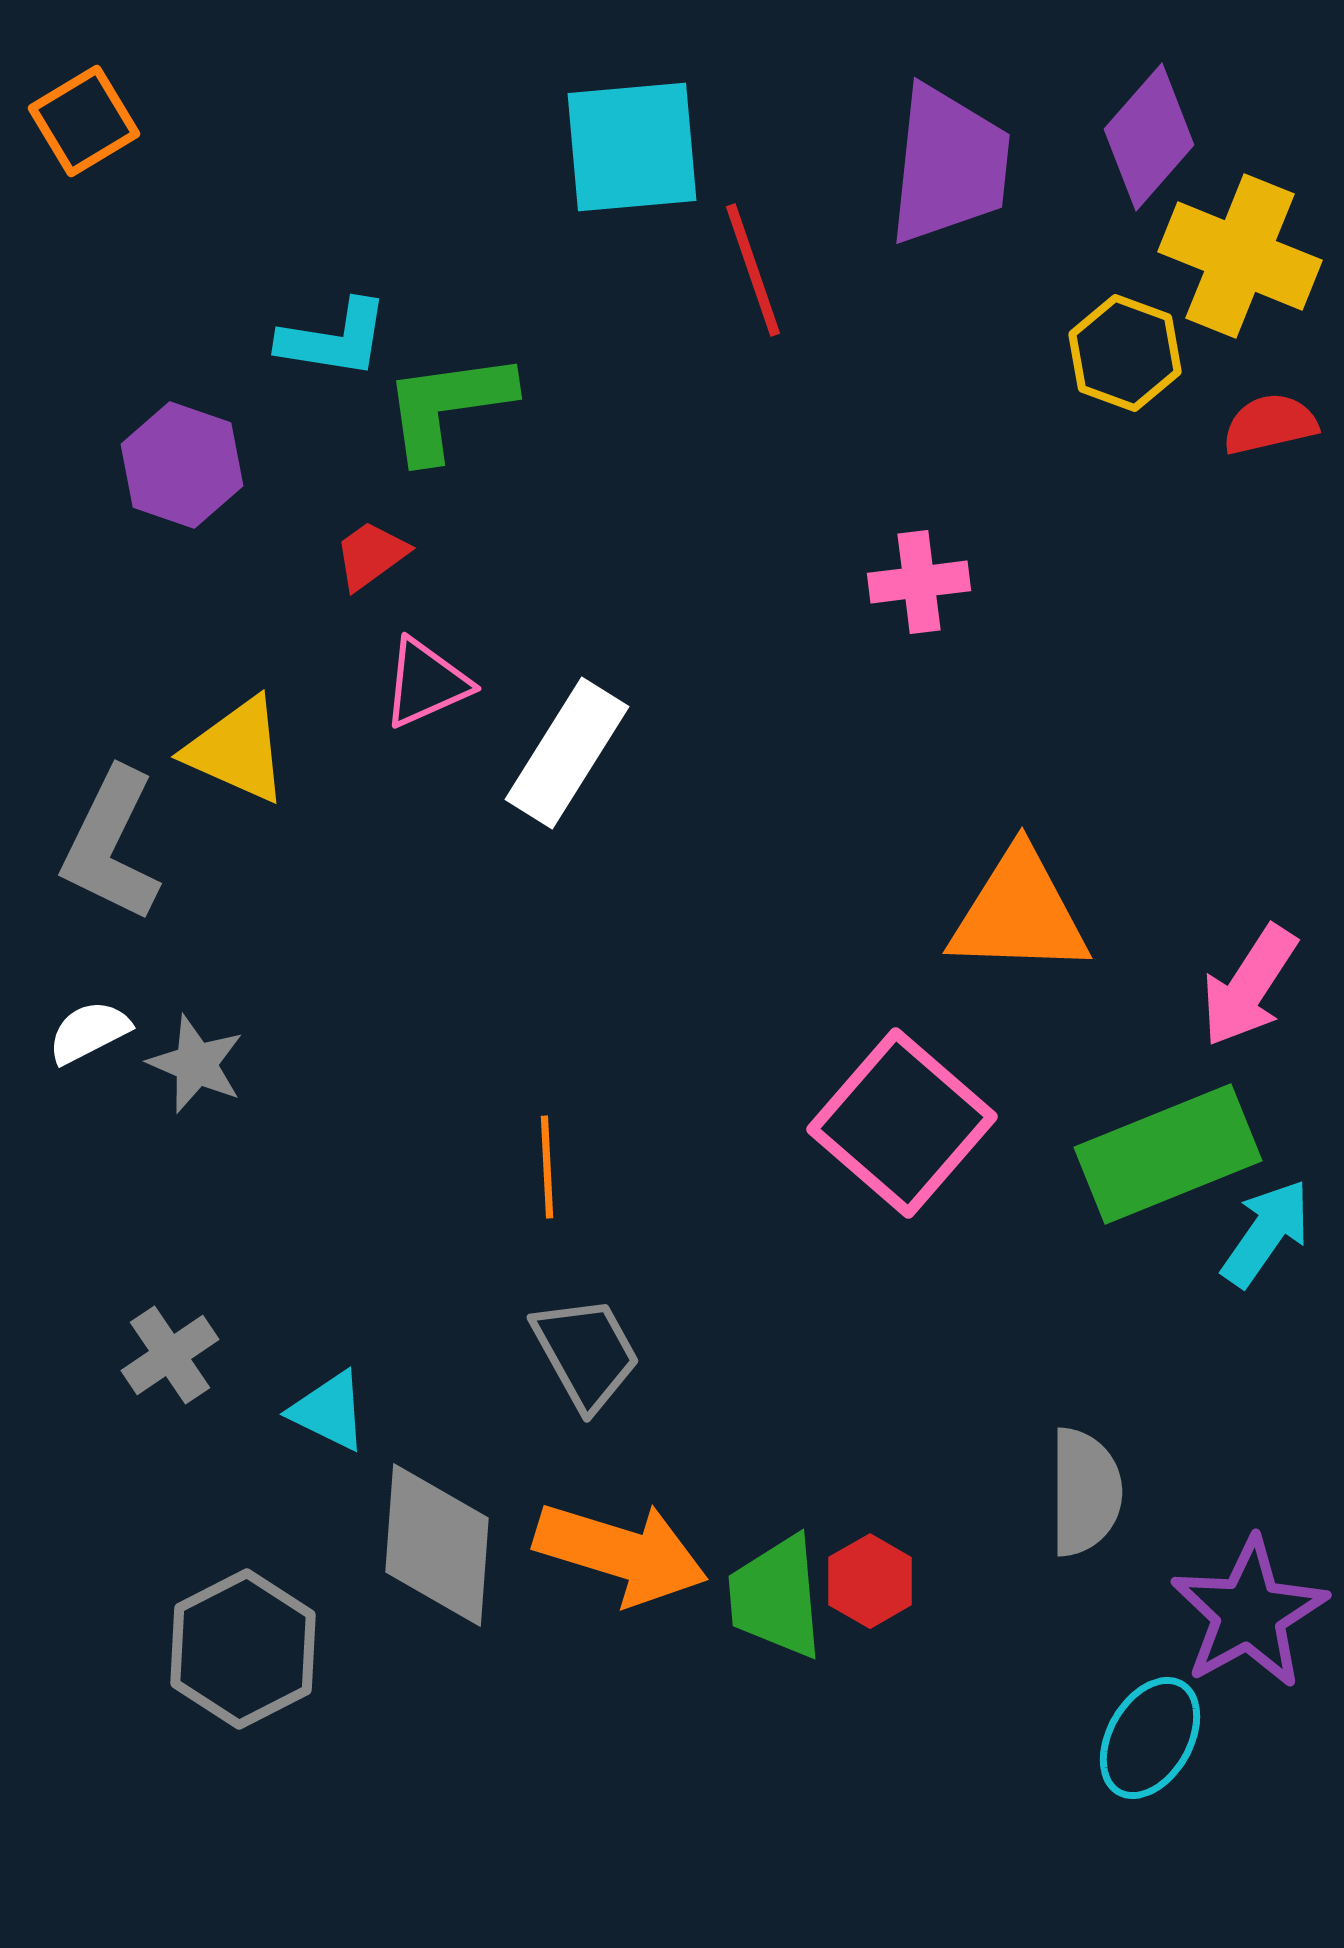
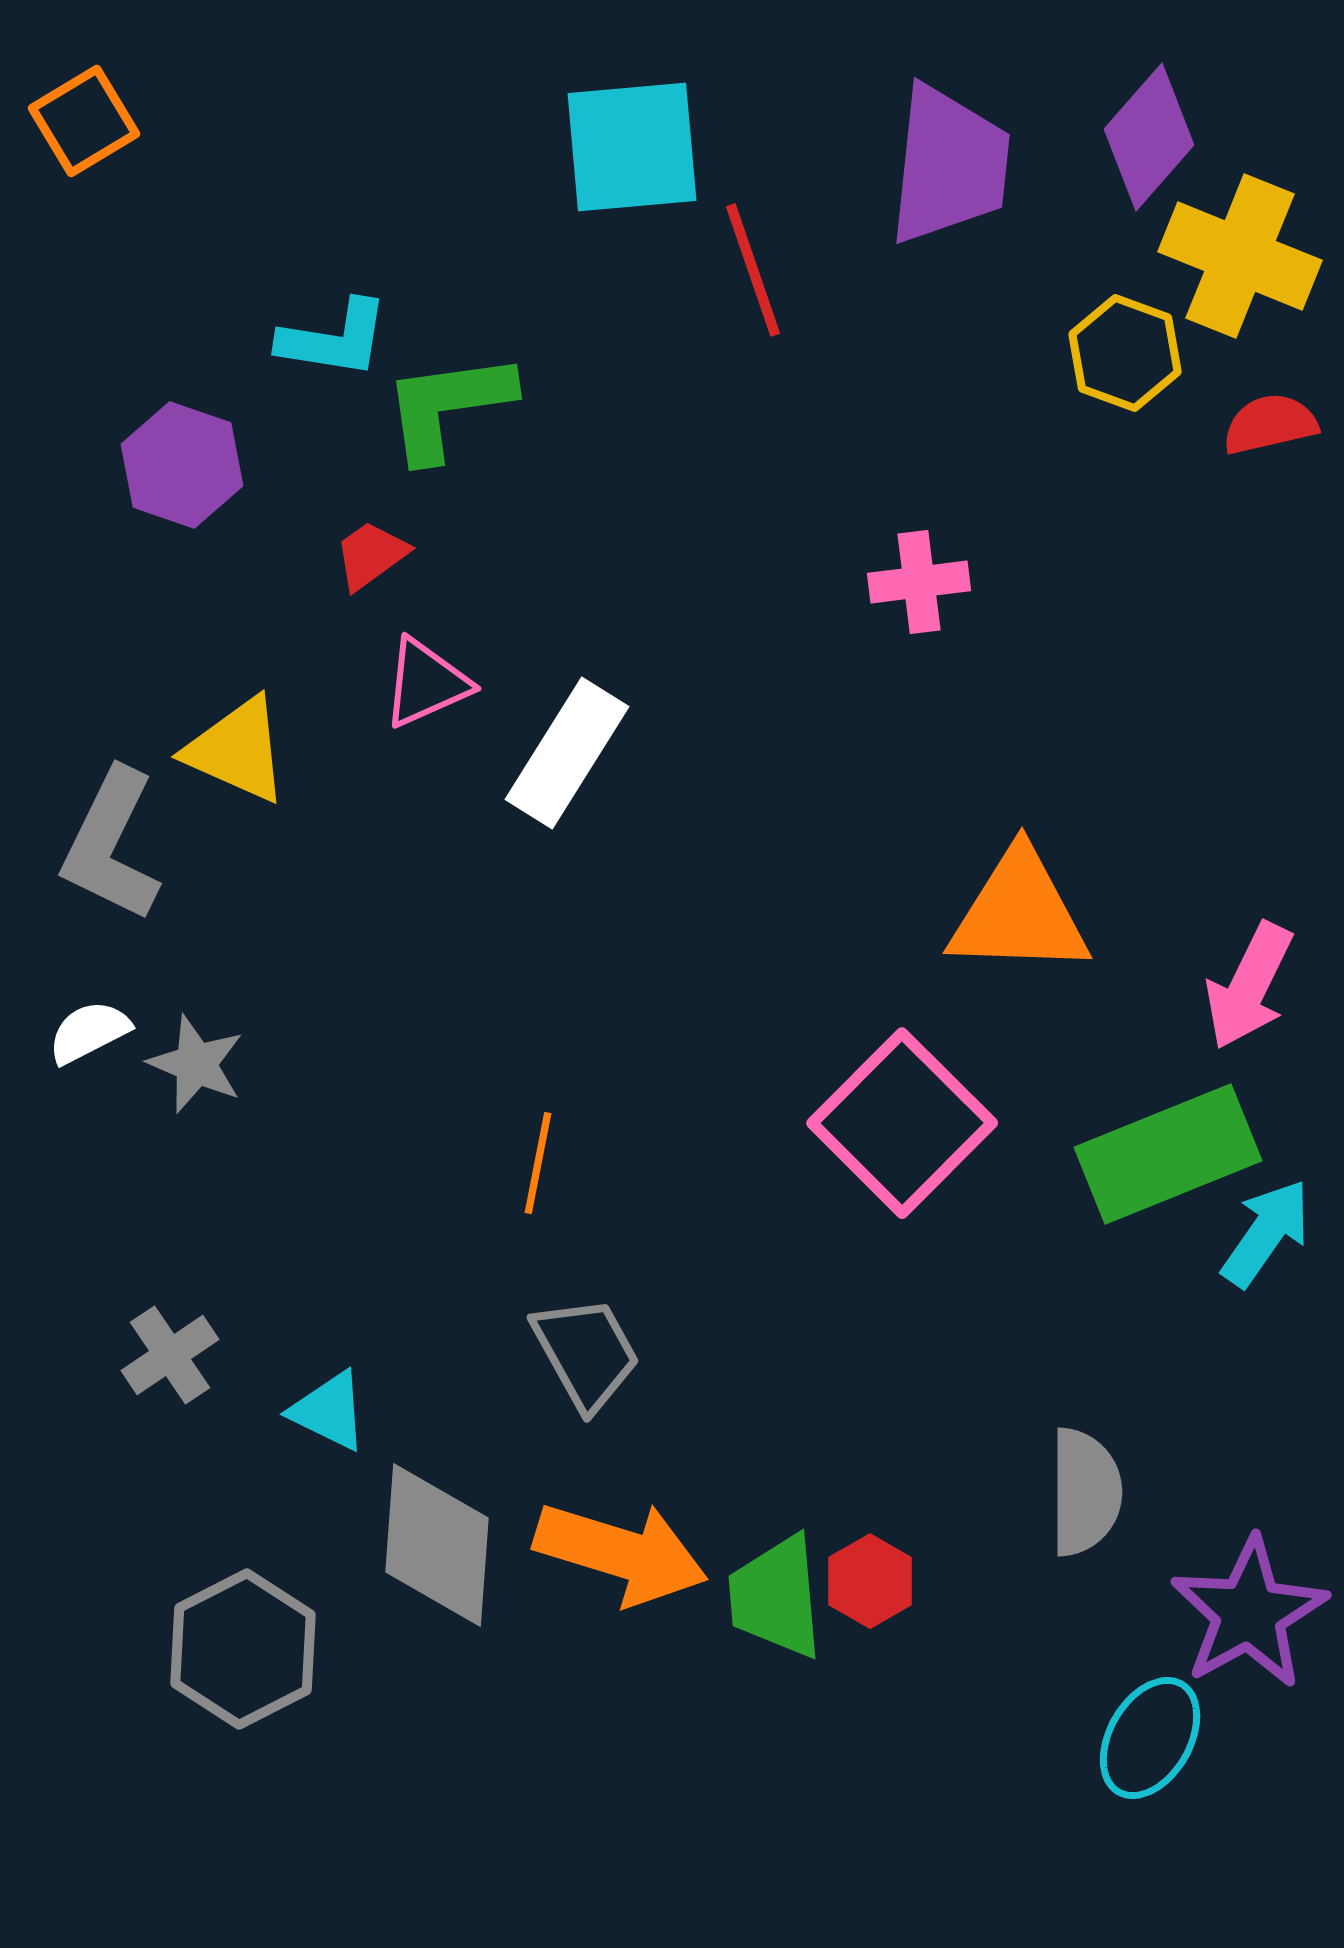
pink arrow: rotated 7 degrees counterclockwise
pink square: rotated 4 degrees clockwise
orange line: moved 9 px left, 4 px up; rotated 14 degrees clockwise
